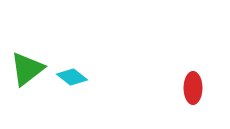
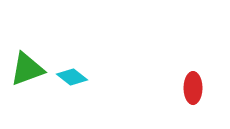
green triangle: rotated 18 degrees clockwise
